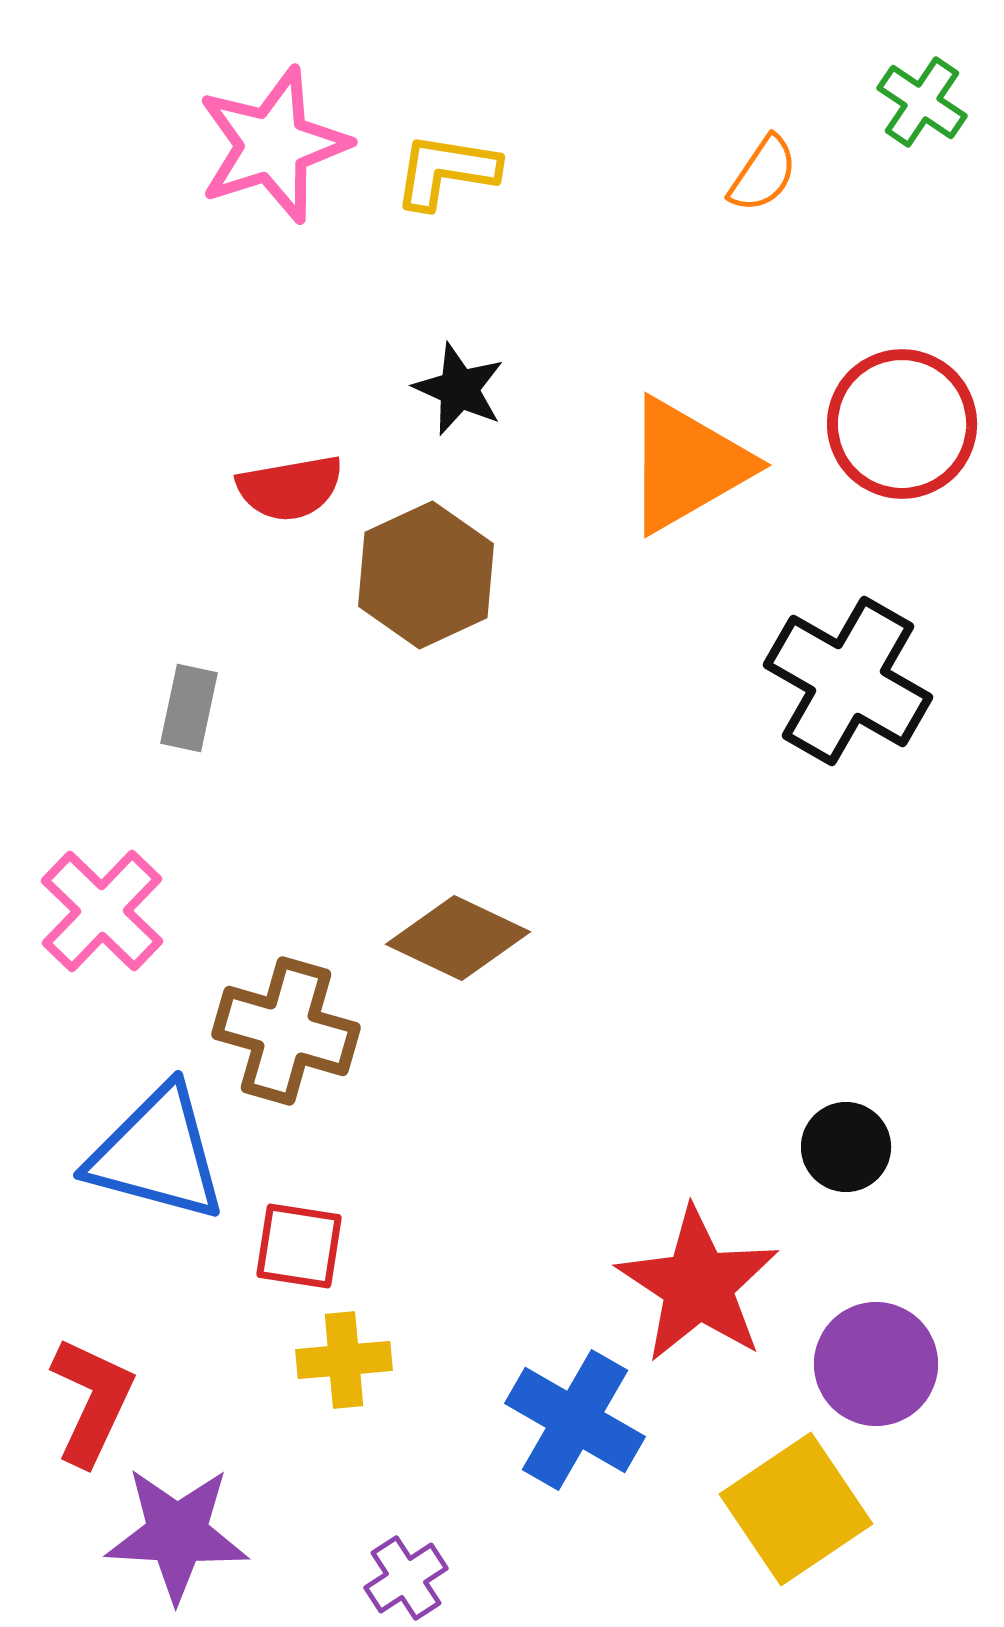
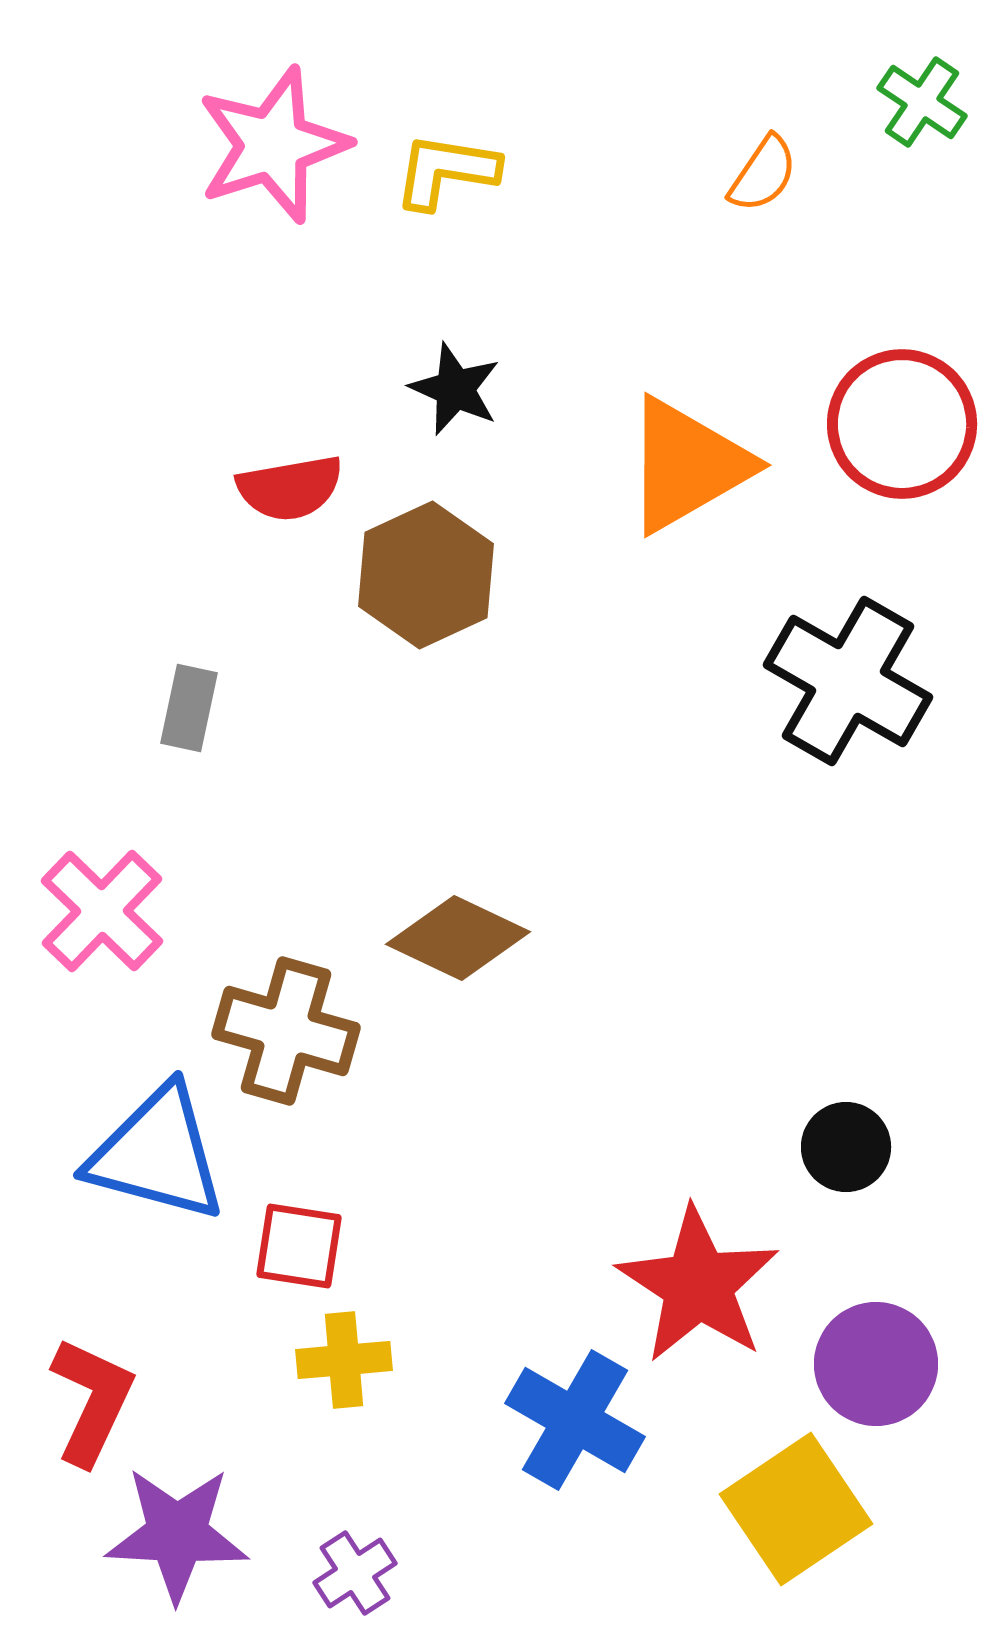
black star: moved 4 px left
purple cross: moved 51 px left, 5 px up
